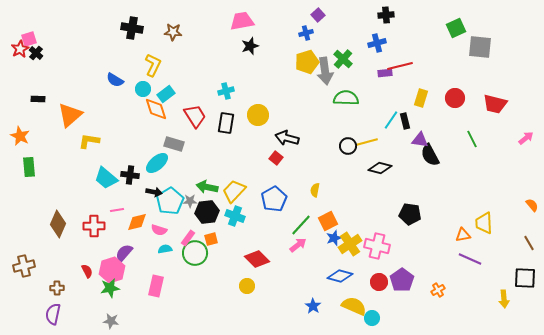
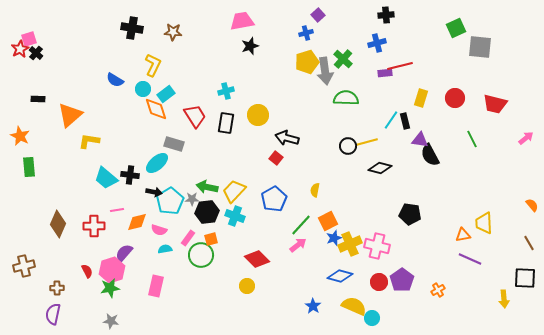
gray star at (190, 201): moved 2 px right, 2 px up
yellow cross at (350, 244): rotated 10 degrees clockwise
green circle at (195, 253): moved 6 px right, 2 px down
